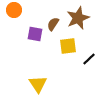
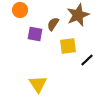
orange circle: moved 6 px right
brown star: moved 3 px up
black line: moved 2 px left, 1 px down
